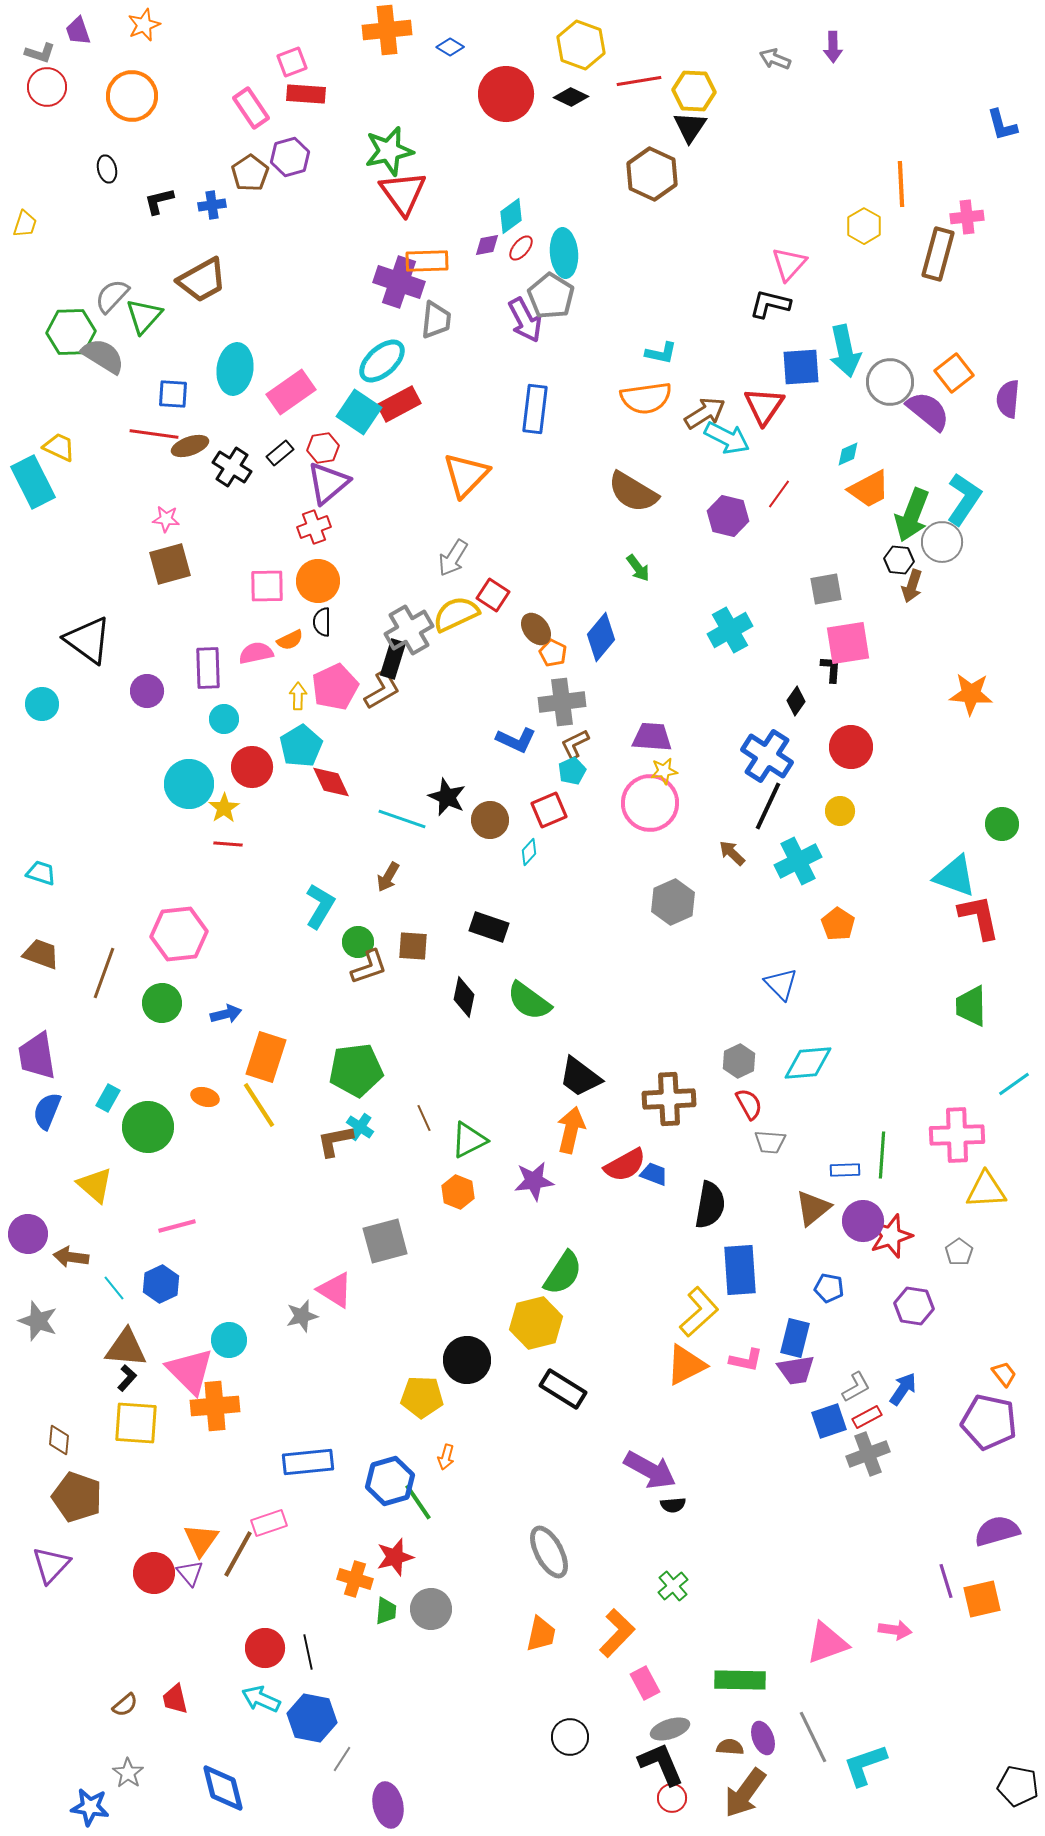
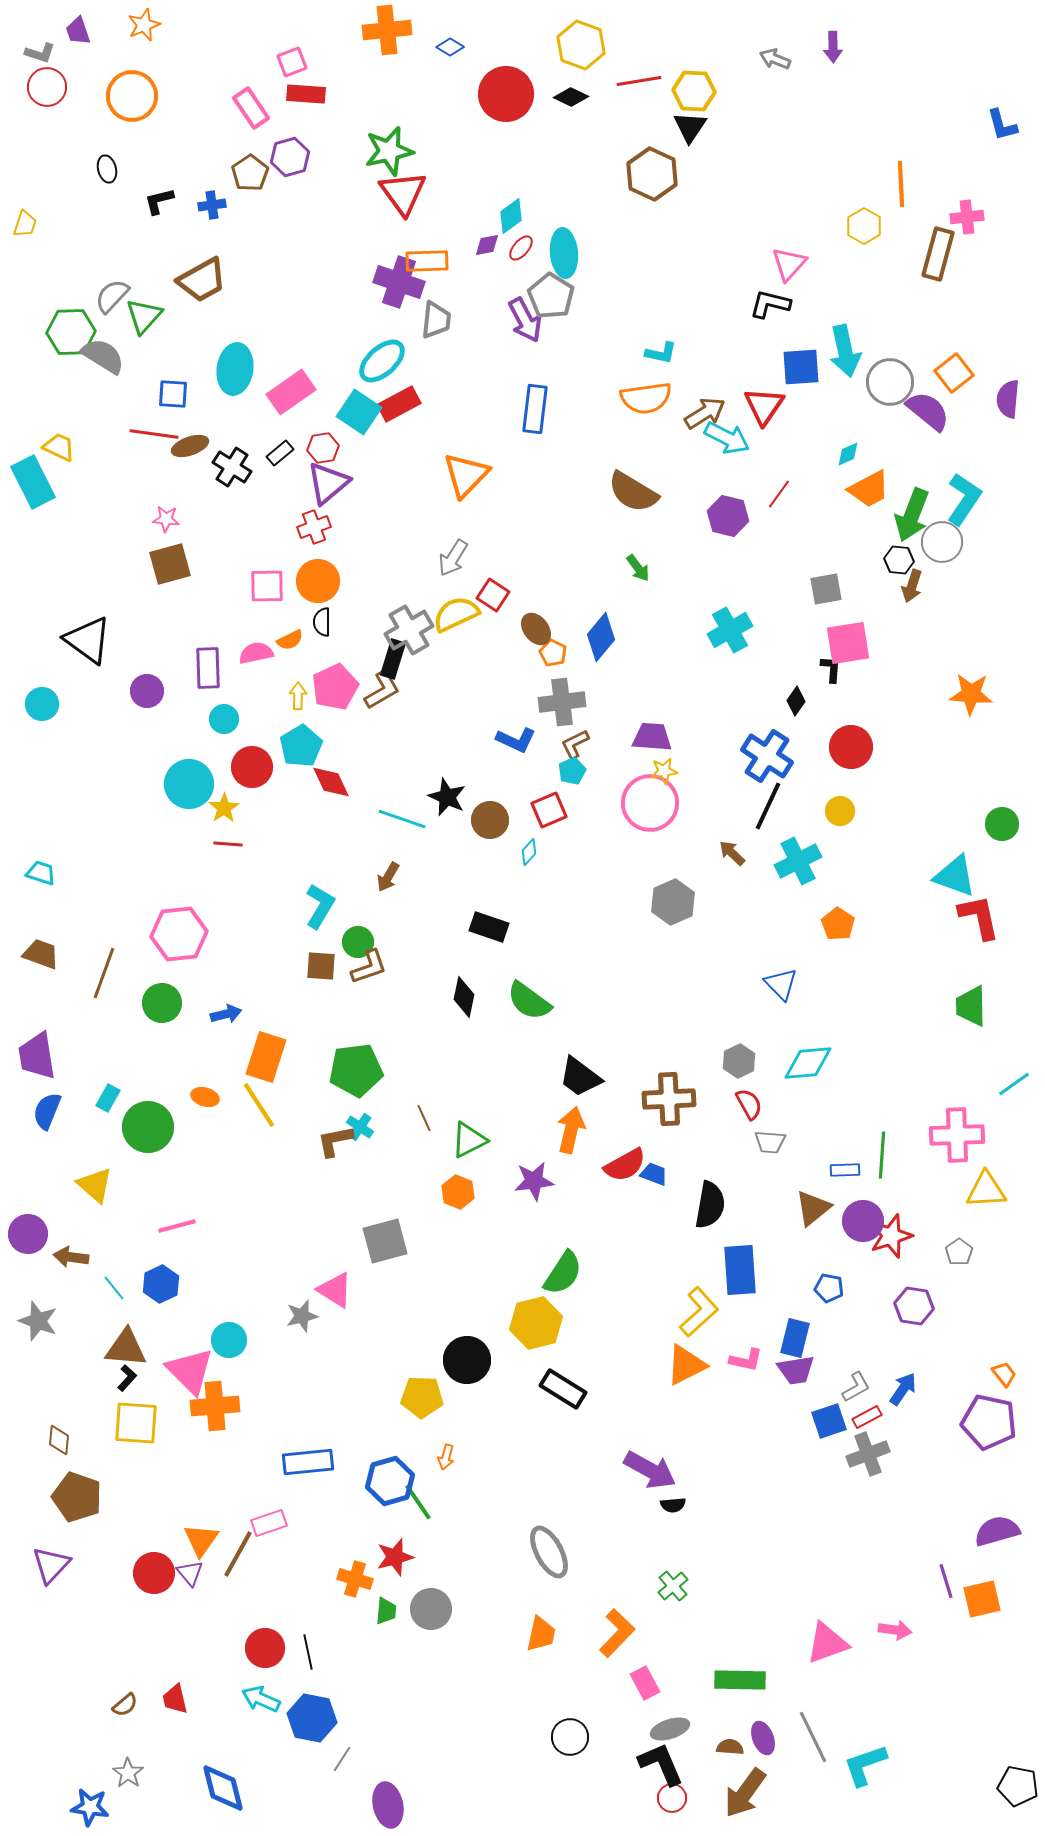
brown square at (413, 946): moved 92 px left, 20 px down
